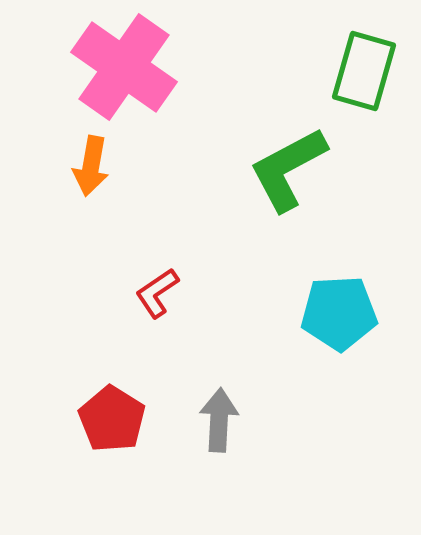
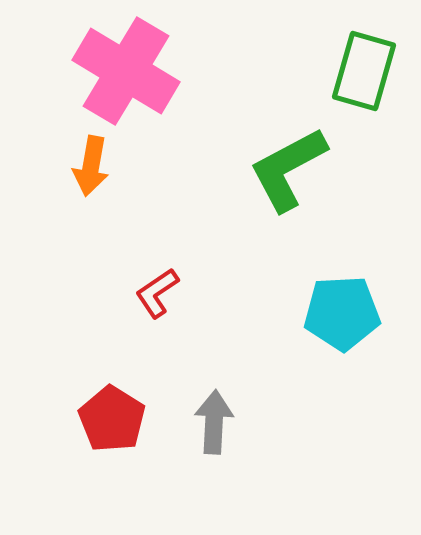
pink cross: moved 2 px right, 4 px down; rotated 4 degrees counterclockwise
cyan pentagon: moved 3 px right
gray arrow: moved 5 px left, 2 px down
